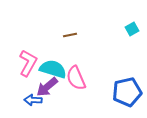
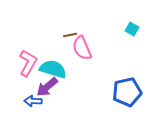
cyan square: rotated 32 degrees counterclockwise
pink semicircle: moved 6 px right, 30 px up
blue arrow: moved 1 px down
